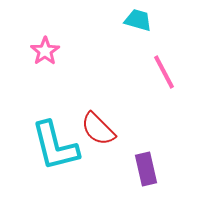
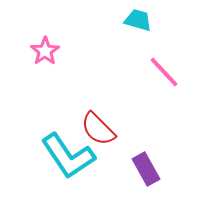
pink line: rotated 15 degrees counterclockwise
cyan L-shape: moved 13 px right, 10 px down; rotated 20 degrees counterclockwise
purple rectangle: rotated 16 degrees counterclockwise
